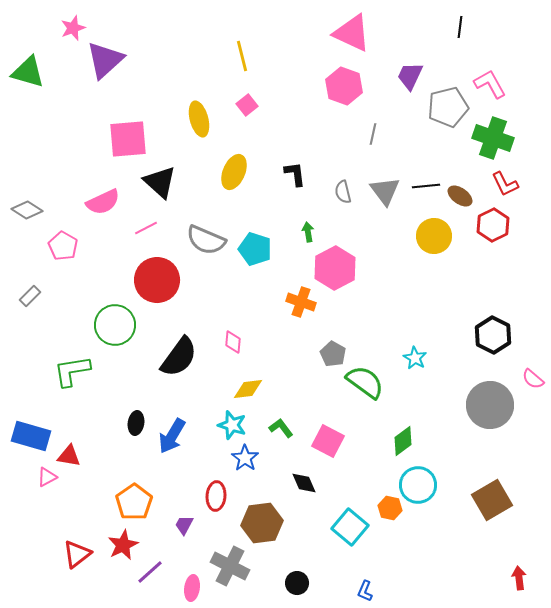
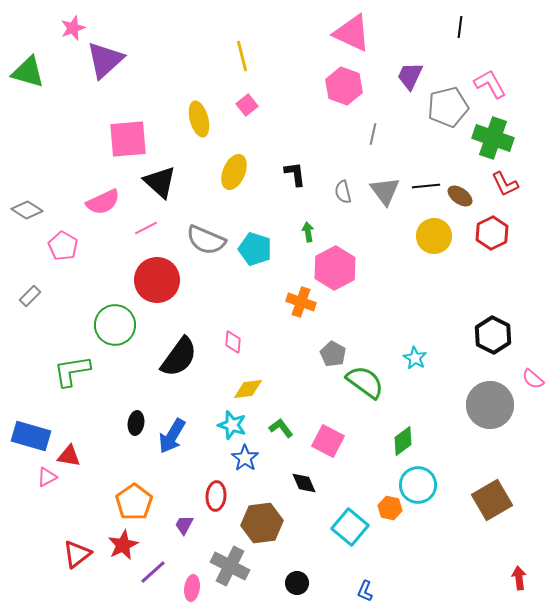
red hexagon at (493, 225): moved 1 px left, 8 px down
purple line at (150, 572): moved 3 px right
